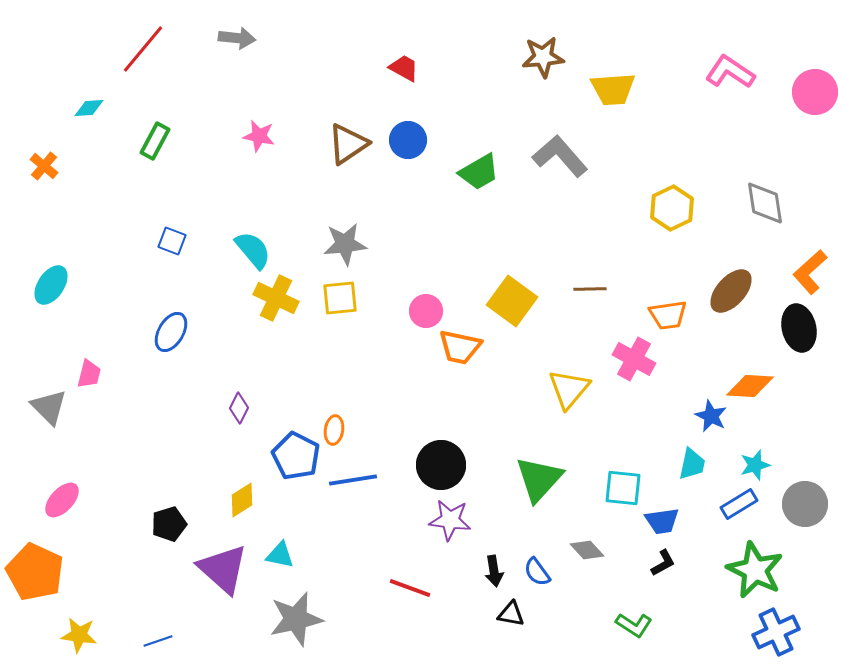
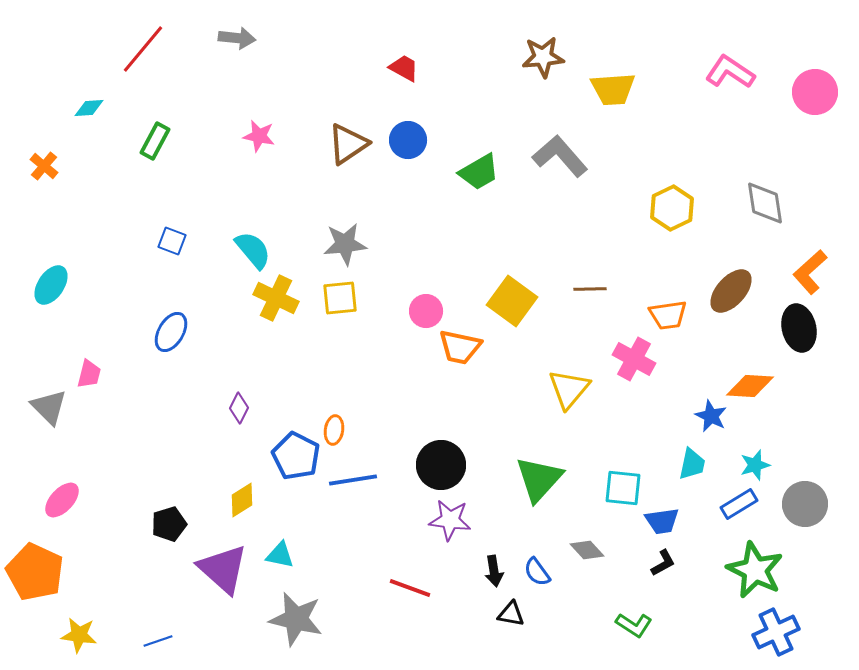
gray star at (296, 619): rotated 26 degrees clockwise
